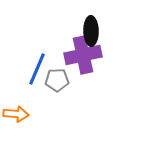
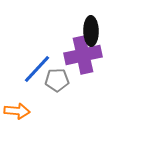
blue line: rotated 20 degrees clockwise
orange arrow: moved 1 px right, 3 px up
